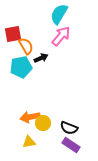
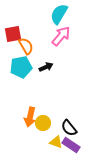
black arrow: moved 5 px right, 9 px down
orange arrow: rotated 66 degrees counterclockwise
black semicircle: rotated 30 degrees clockwise
yellow triangle: moved 27 px right; rotated 32 degrees clockwise
